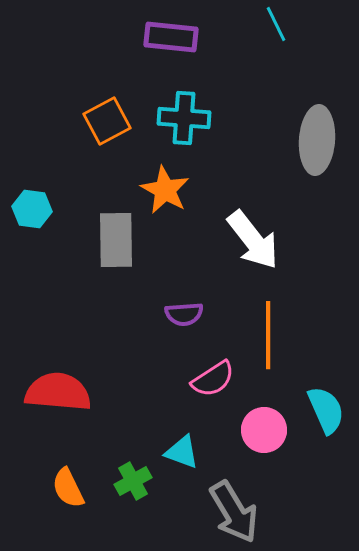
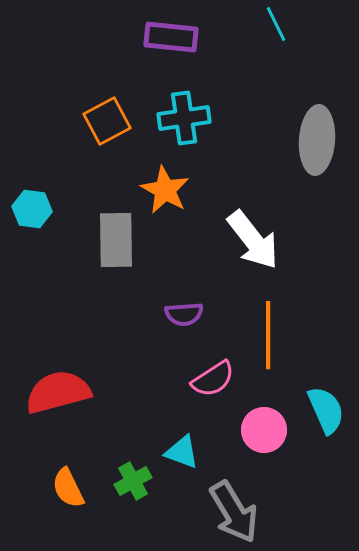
cyan cross: rotated 12 degrees counterclockwise
red semicircle: rotated 20 degrees counterclockwise
